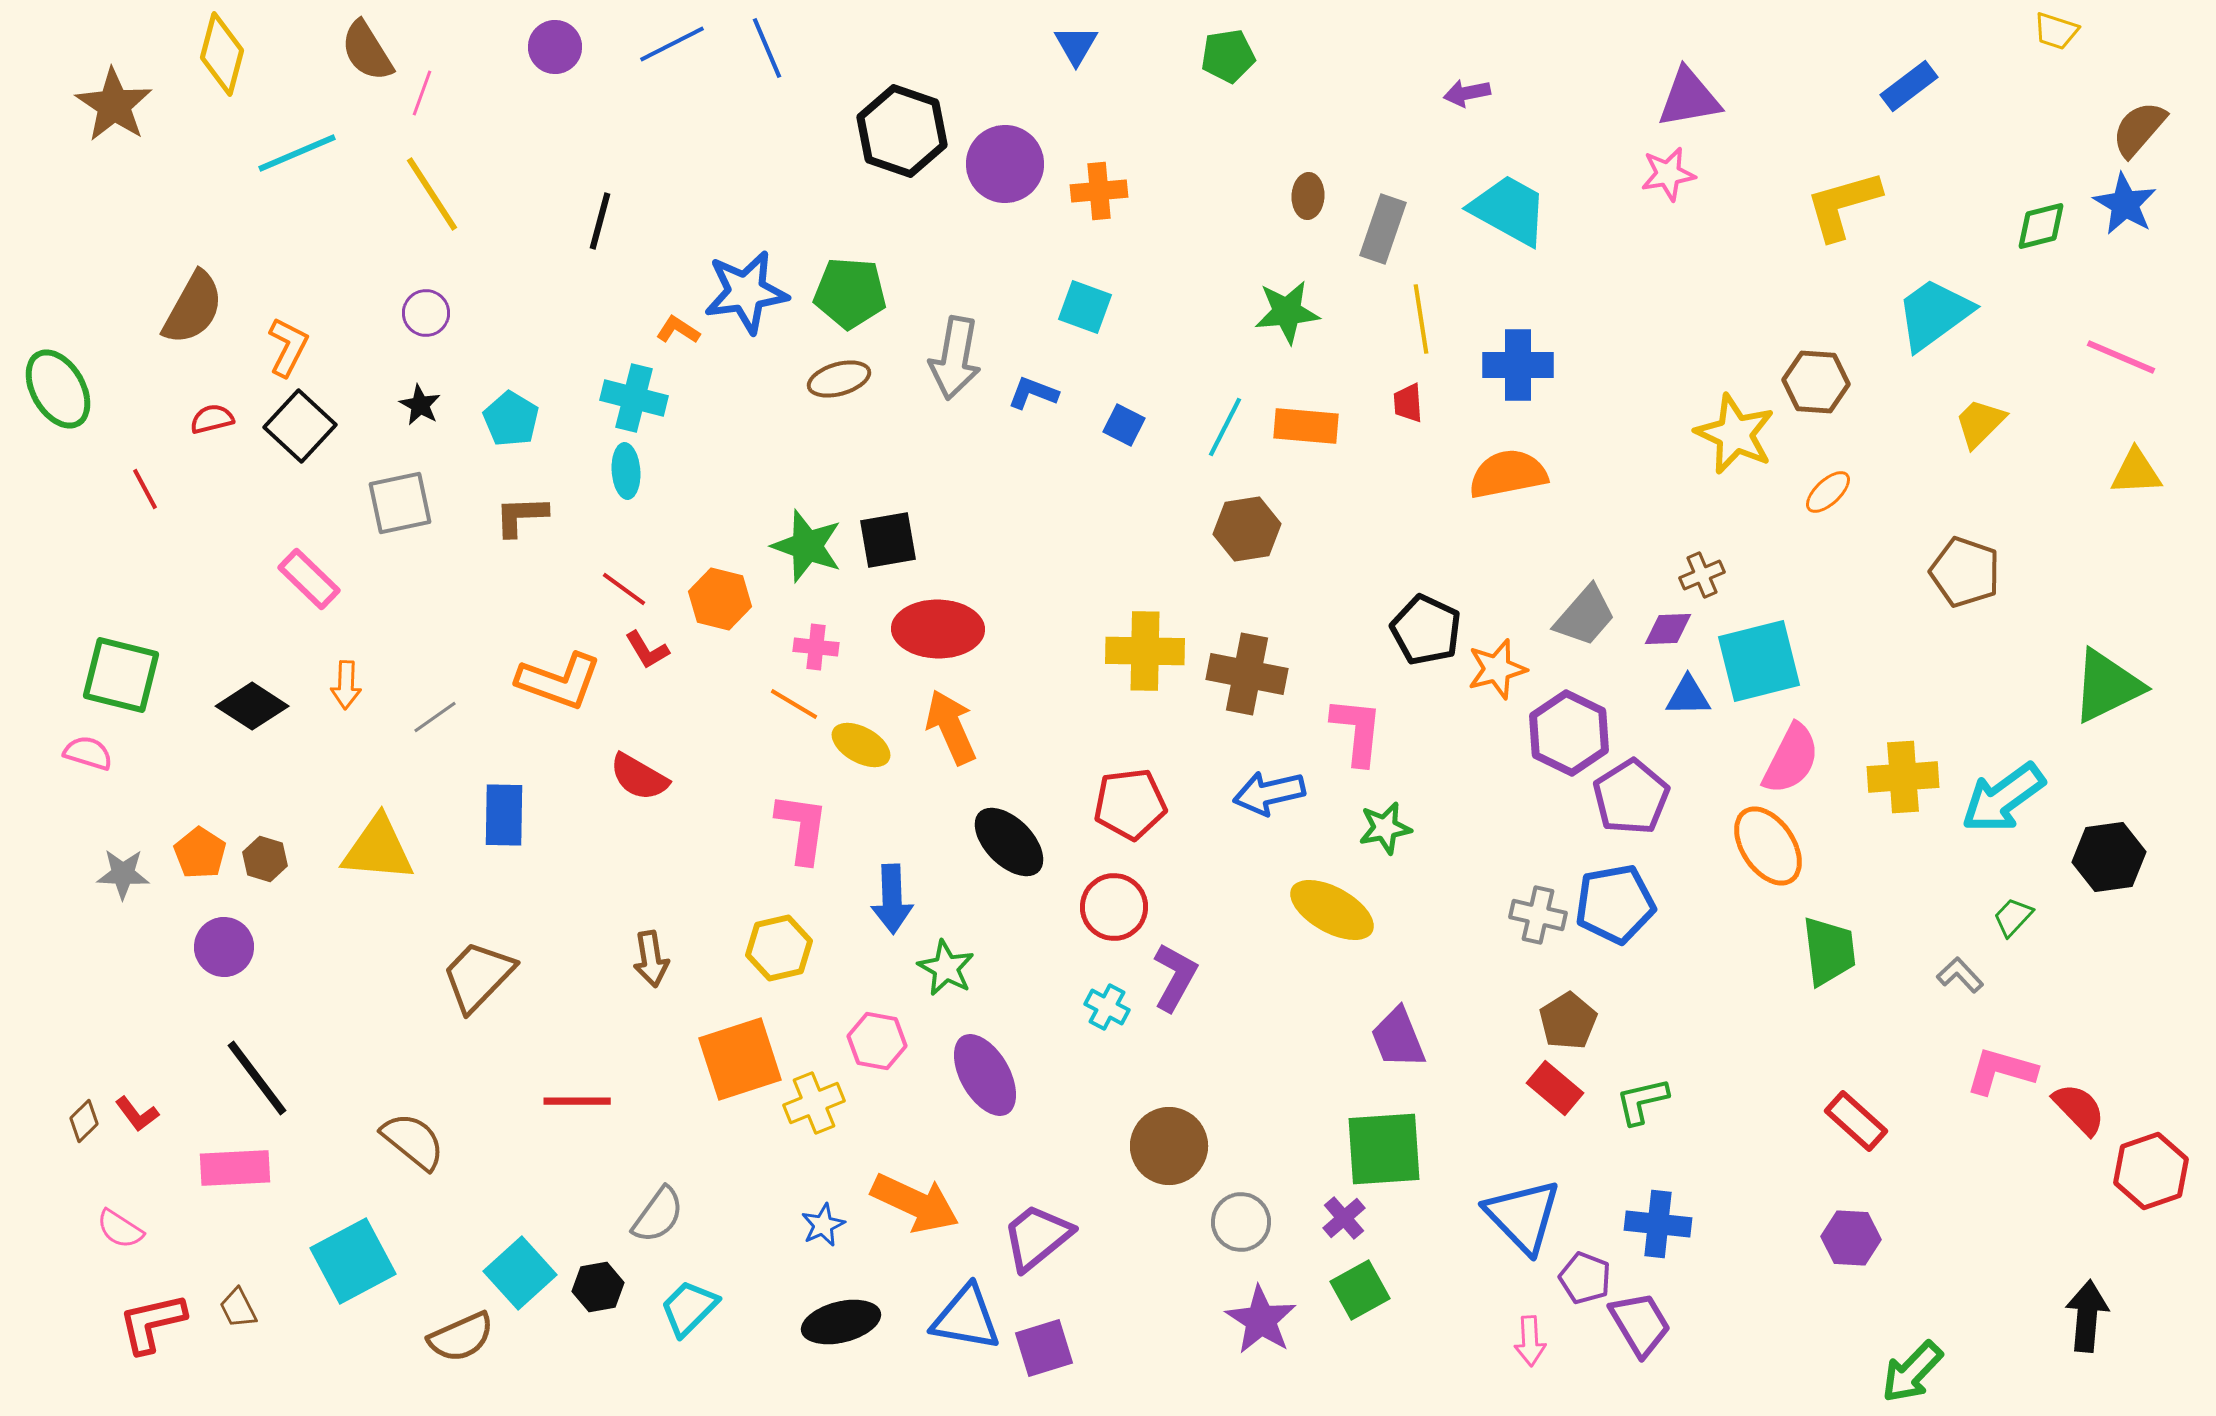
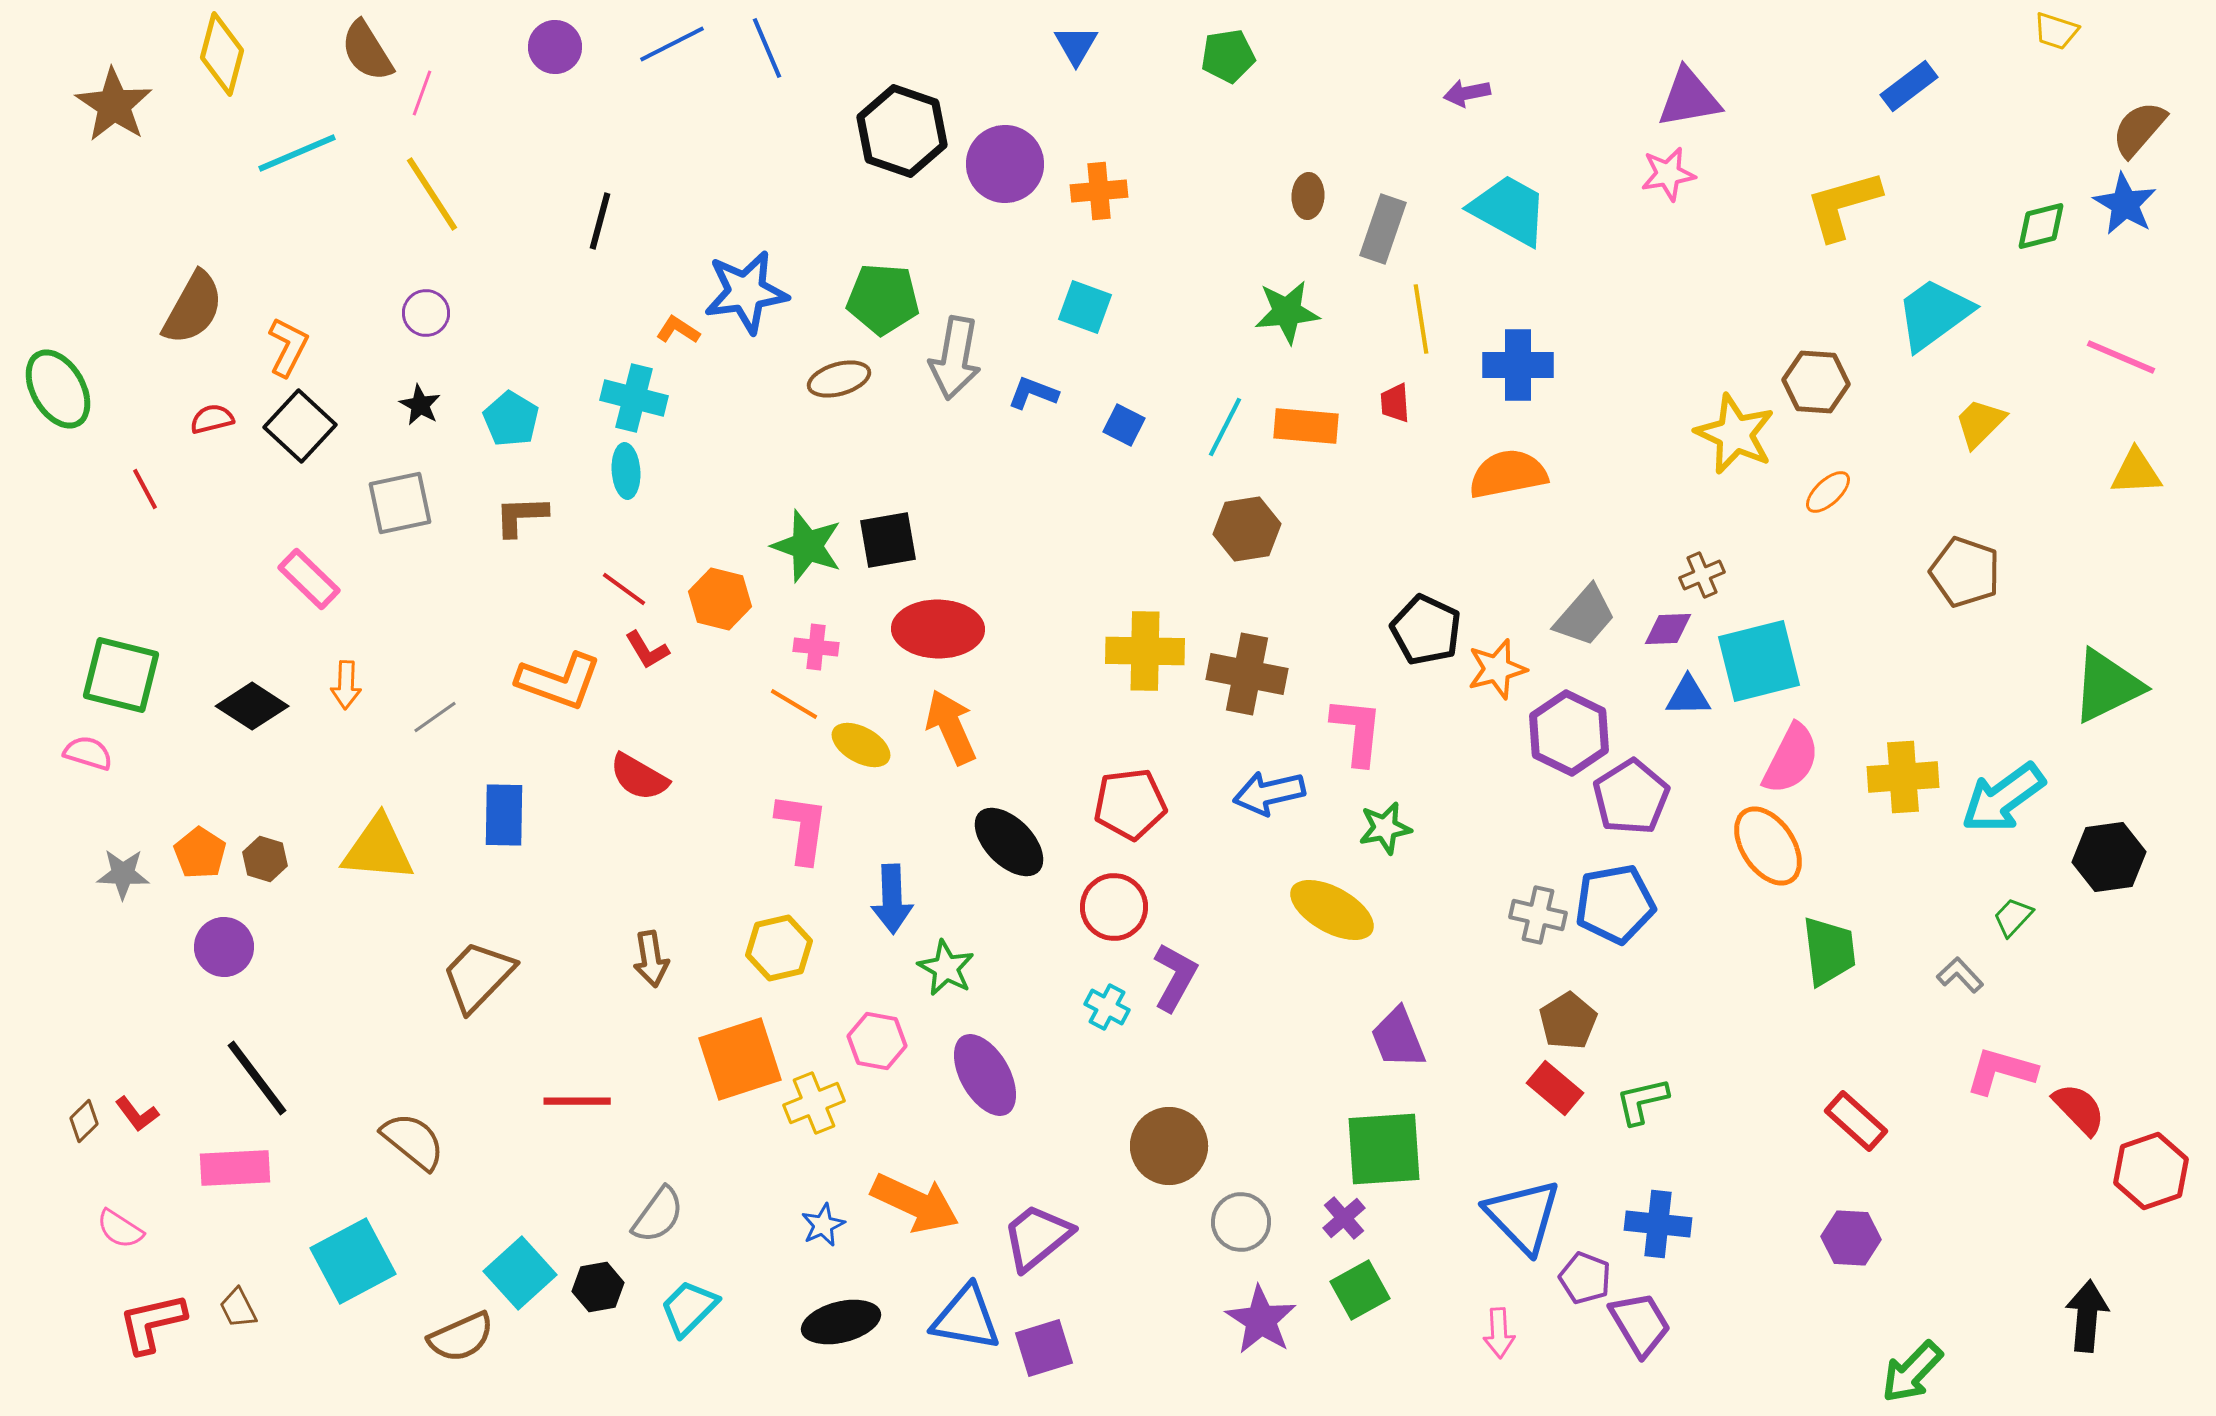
green pentagon at (850, 293): moved 33 px right, 6 px down
red trapezoid at (1408, 403): moved 13 px left
pink arrow at (1530, 1341): moved 31 px left, 8 px up
